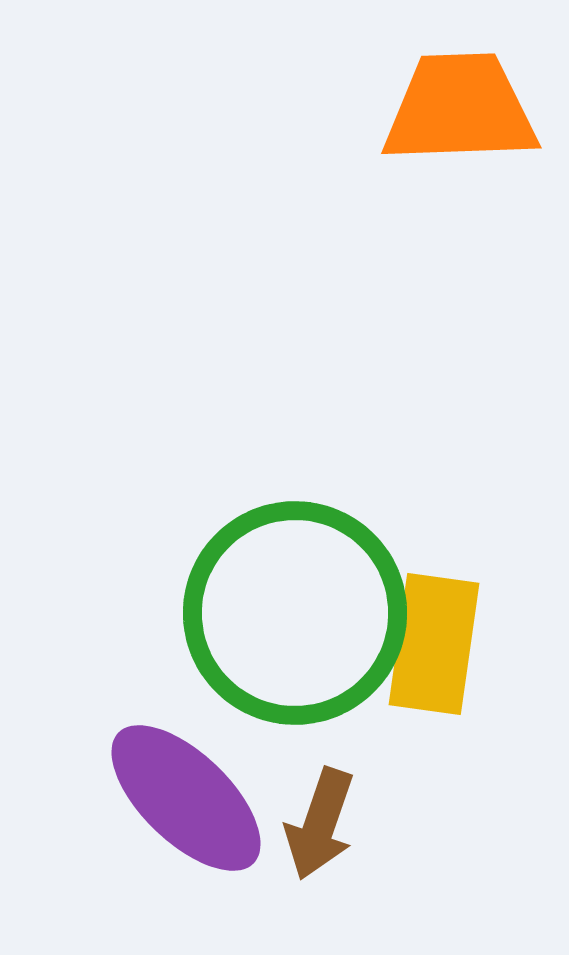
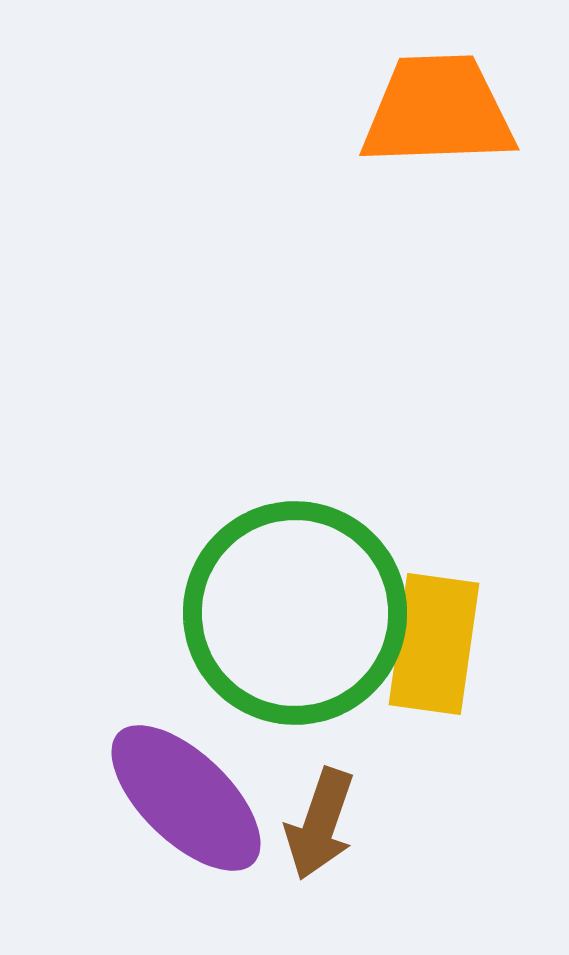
orange trapezoid: moved 22 px left, 2 px down
